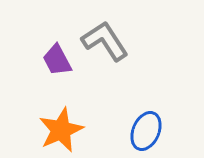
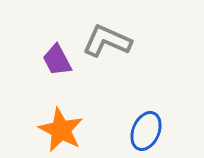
gray L-shape: moved 2 px right; rotated 33 degrees counterclockwise
orange star: rotated 21 degrees counterclockwise
